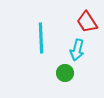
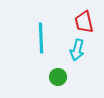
red trapezoid: moved 3 px left; rotated 20 degrees clockwise
green circle: moved 7 px left, 4 px down
